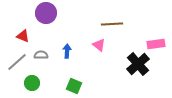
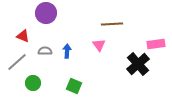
pink triangle: rotated 16 degrees clockwise
gray semicircle: moved 4 px right, 4 px up
green circle: moved 1 px right
